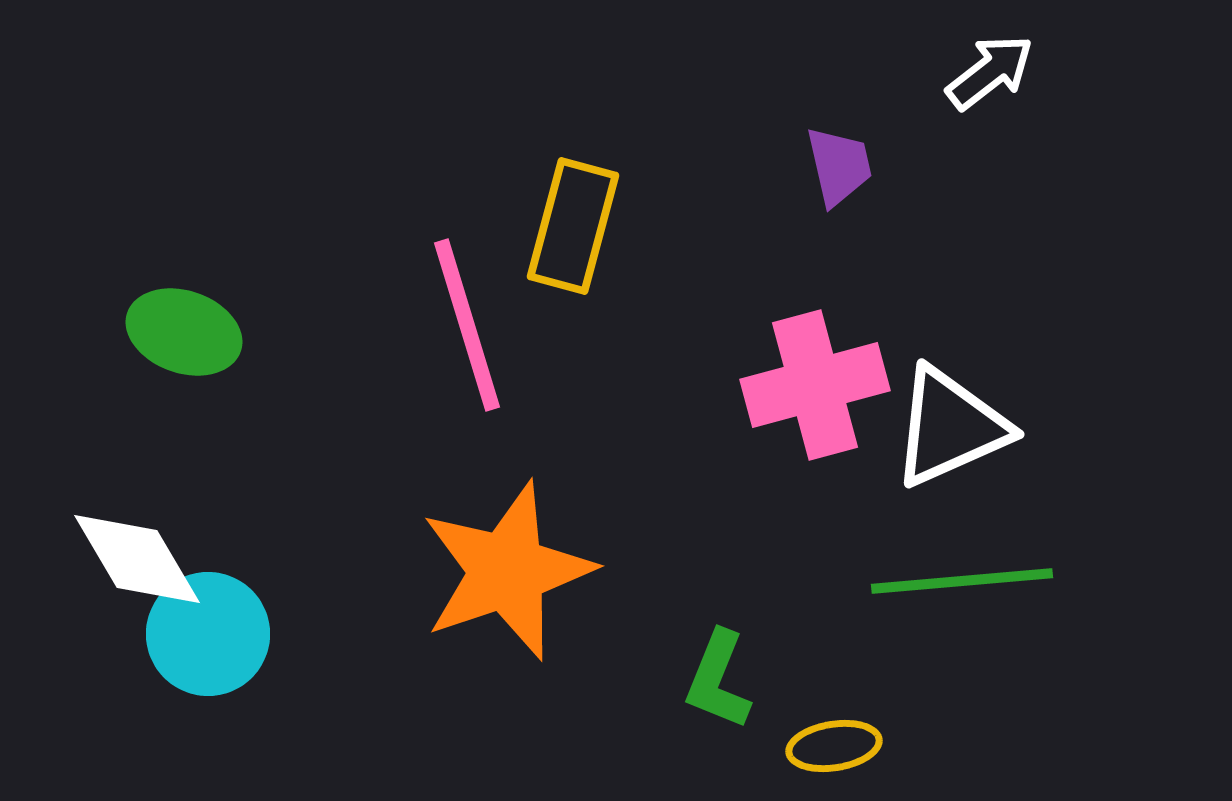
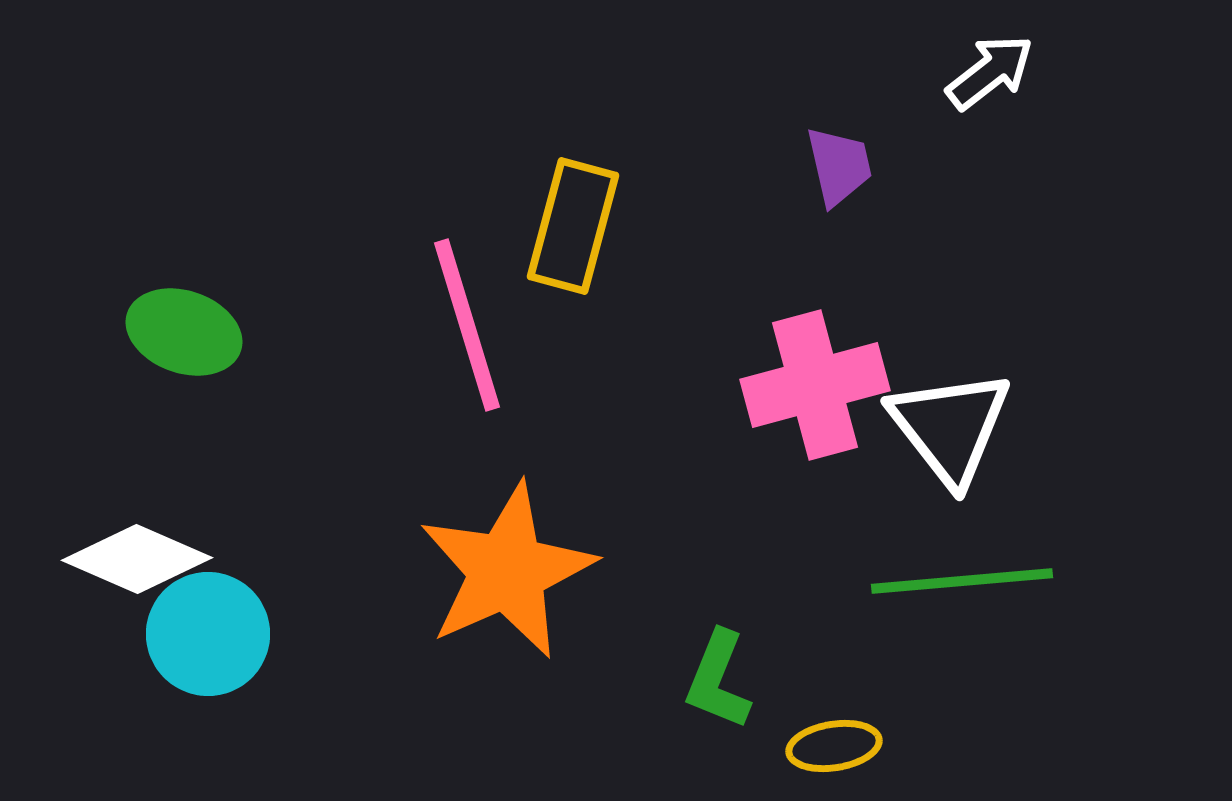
white triangle: rotated 44 degrees counterclockwise
white diamond: rotated 36 degrees counterclockwise
orange star: rotated 5 degrees counterclockwise
